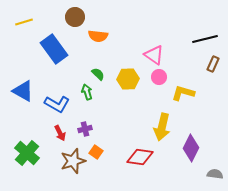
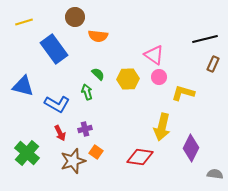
blue triangle: moved 5 px up; rotated 15 degrees counterclockwise
